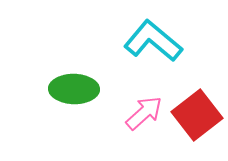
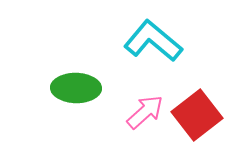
green ellipse: moved 2 px right, 1 px up
pink arrow: moved 1 px right, 1 px up
